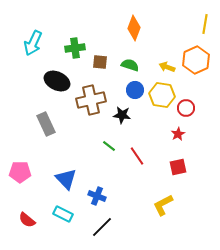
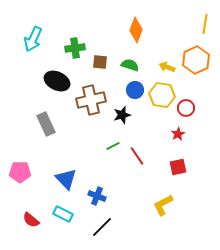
orange diamond: moved 2 px right, 2 px down
cyan arrow: moved 4 px up
black star: rotated 24 degrees counterclockwise
green line: moved 4 px right; rotated 64 degrees counterclockwise
red semicircle: moved 4 px right
